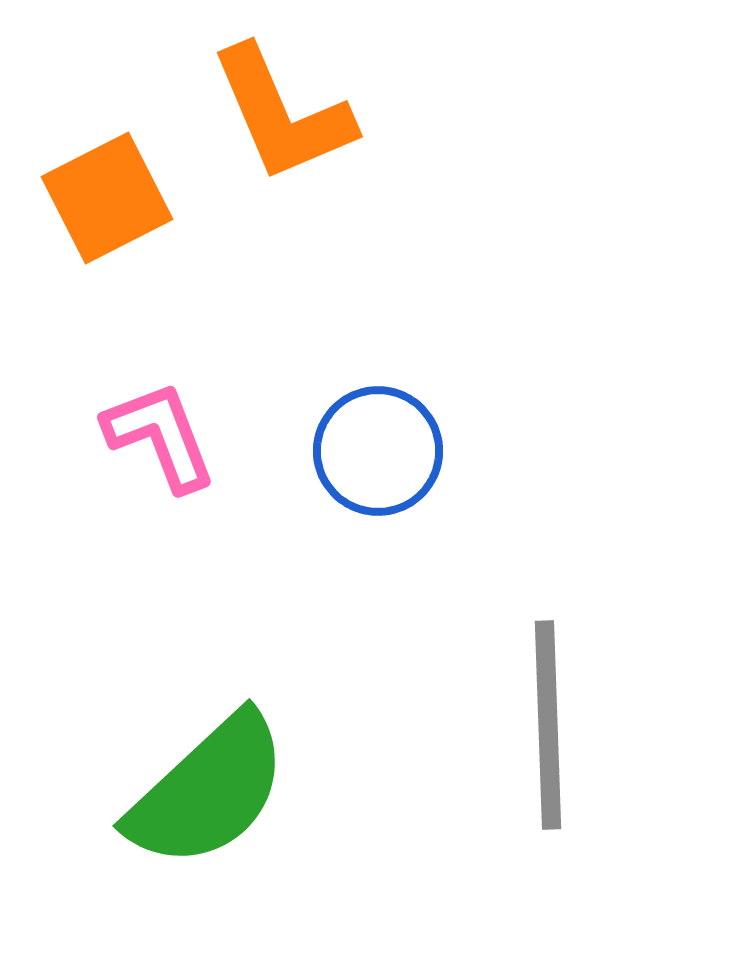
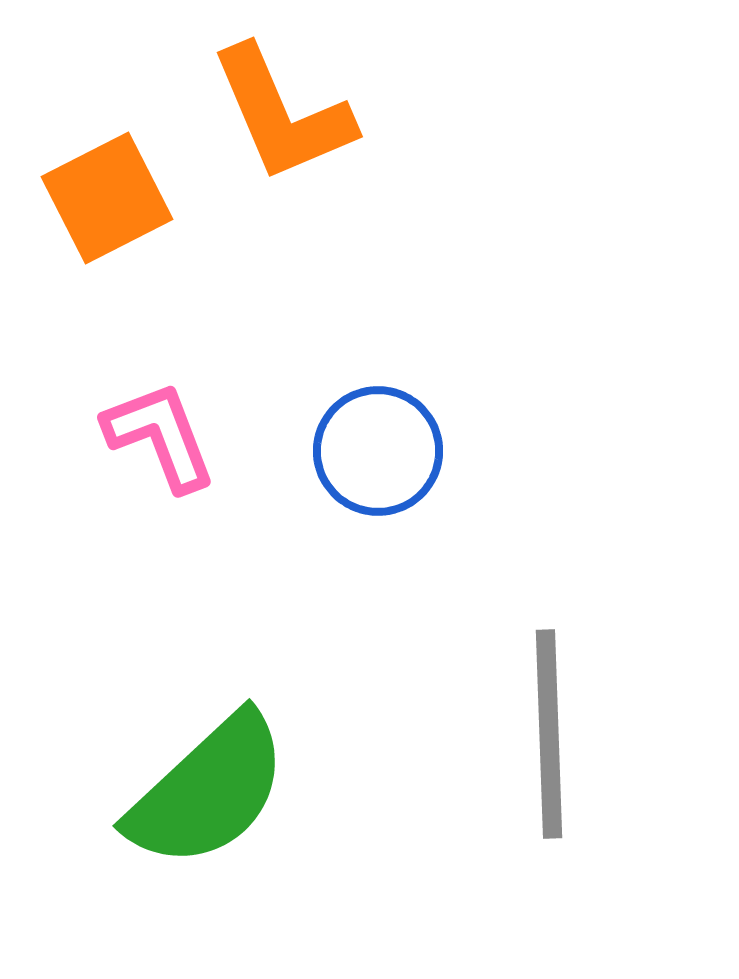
gray line: moved 1 px right, 9 px down
